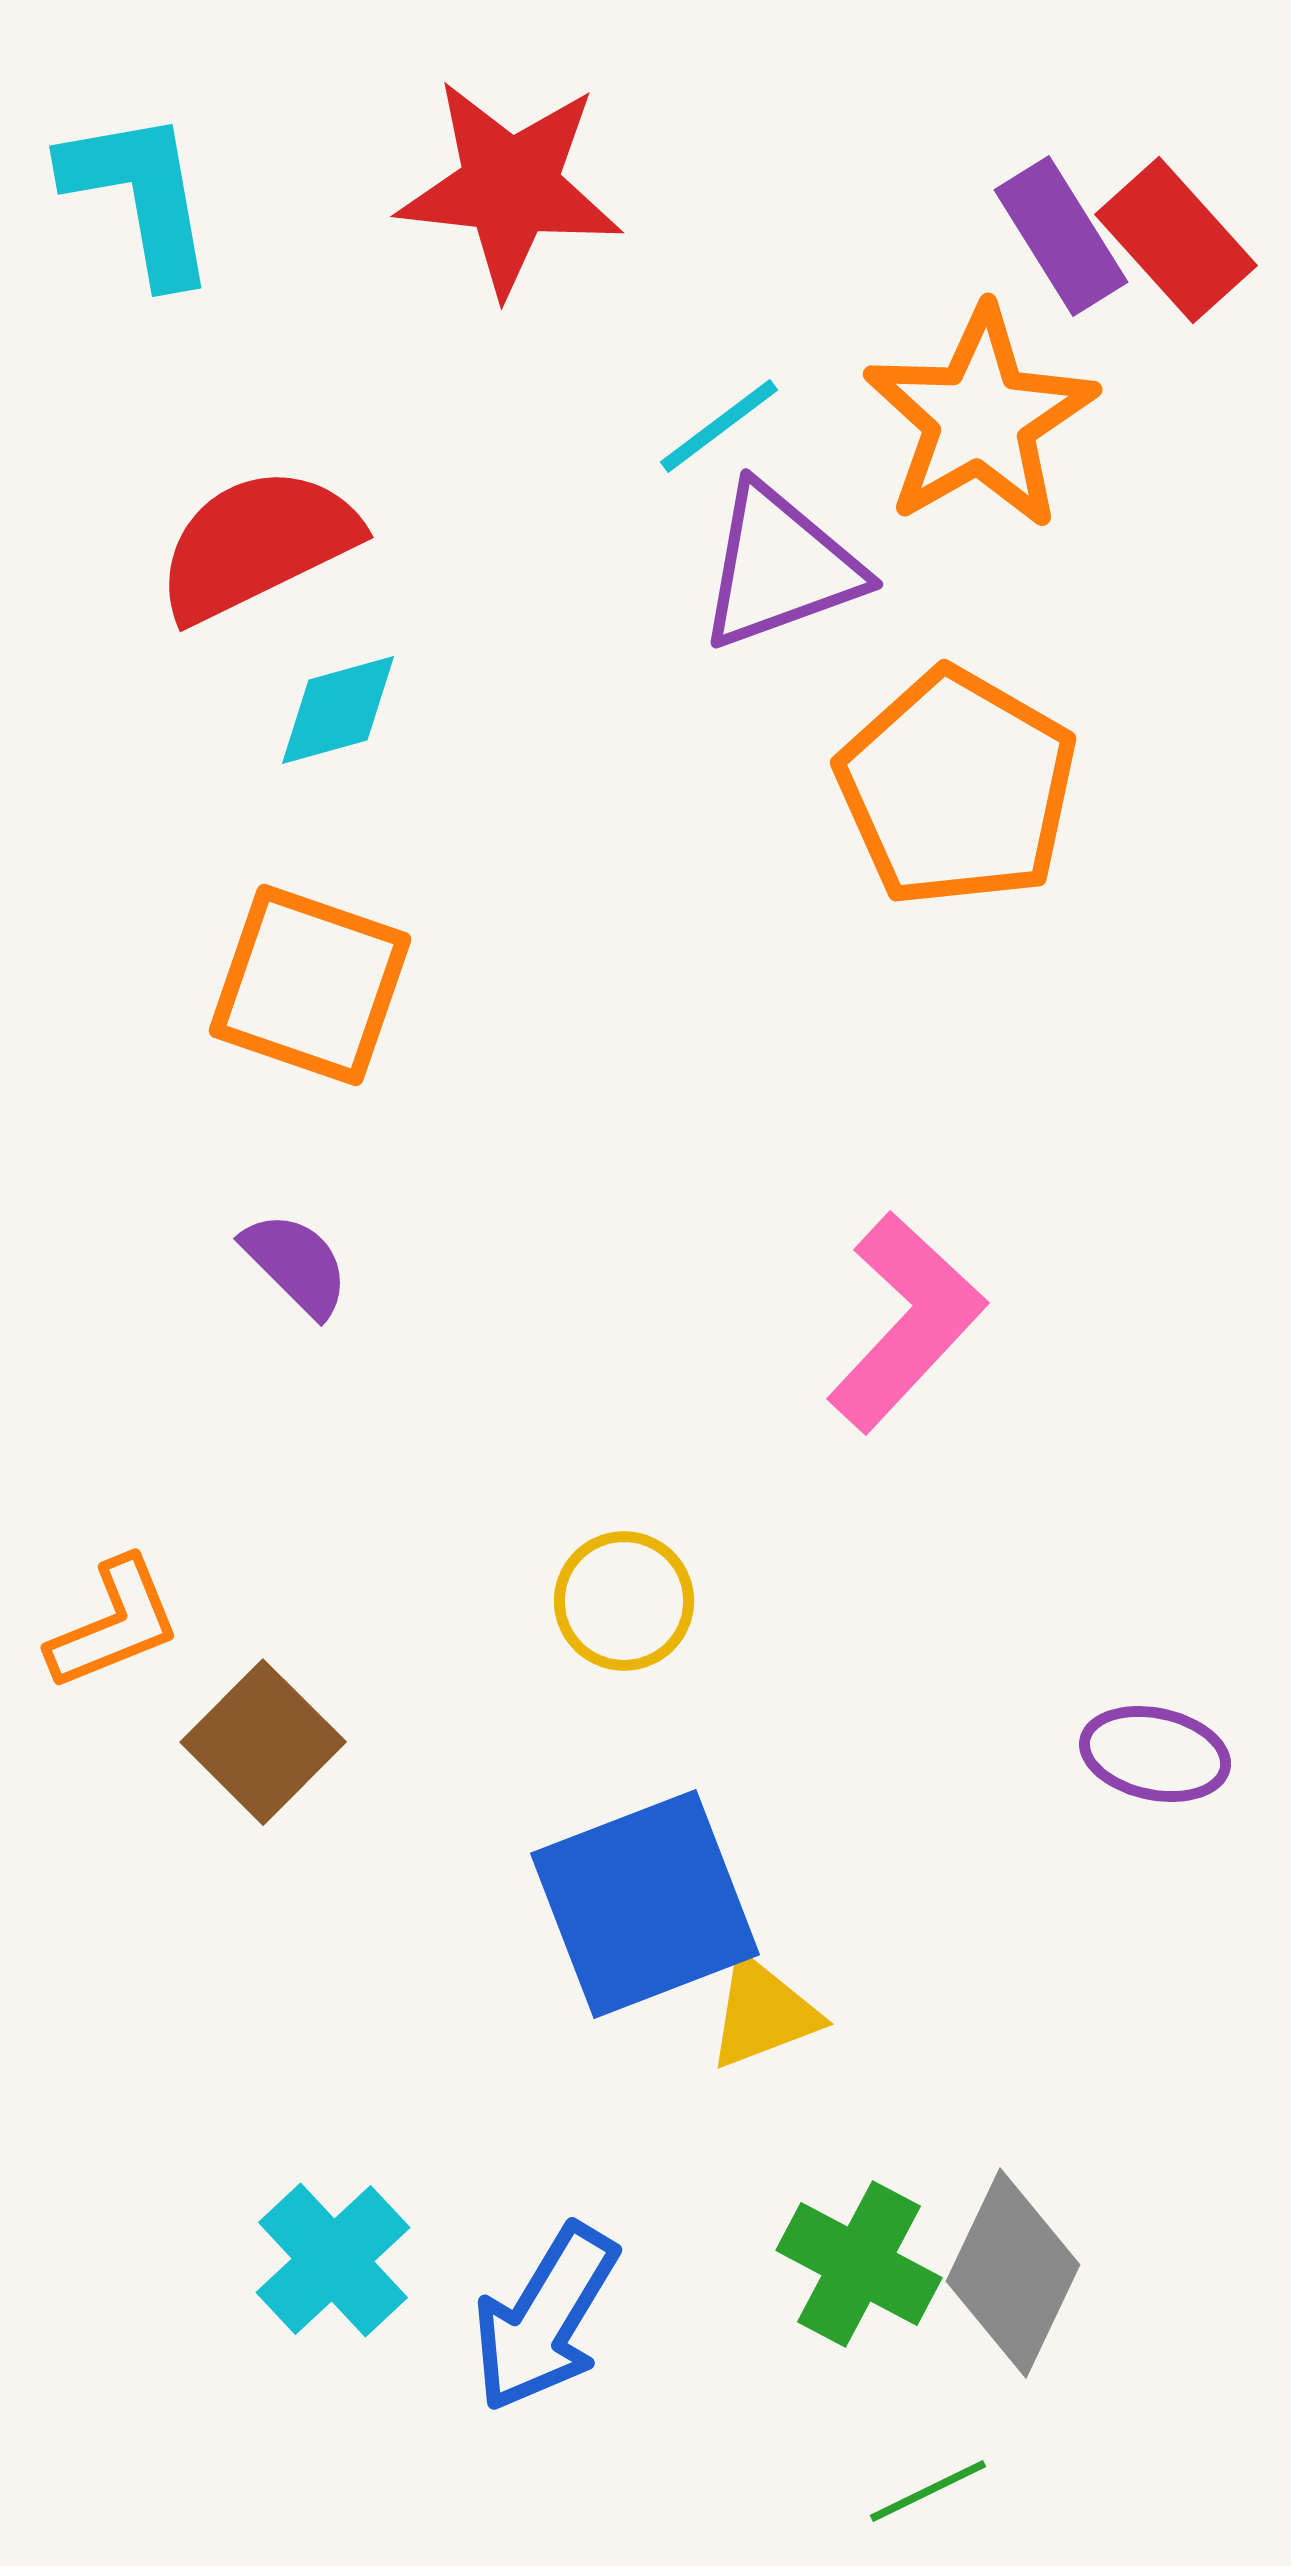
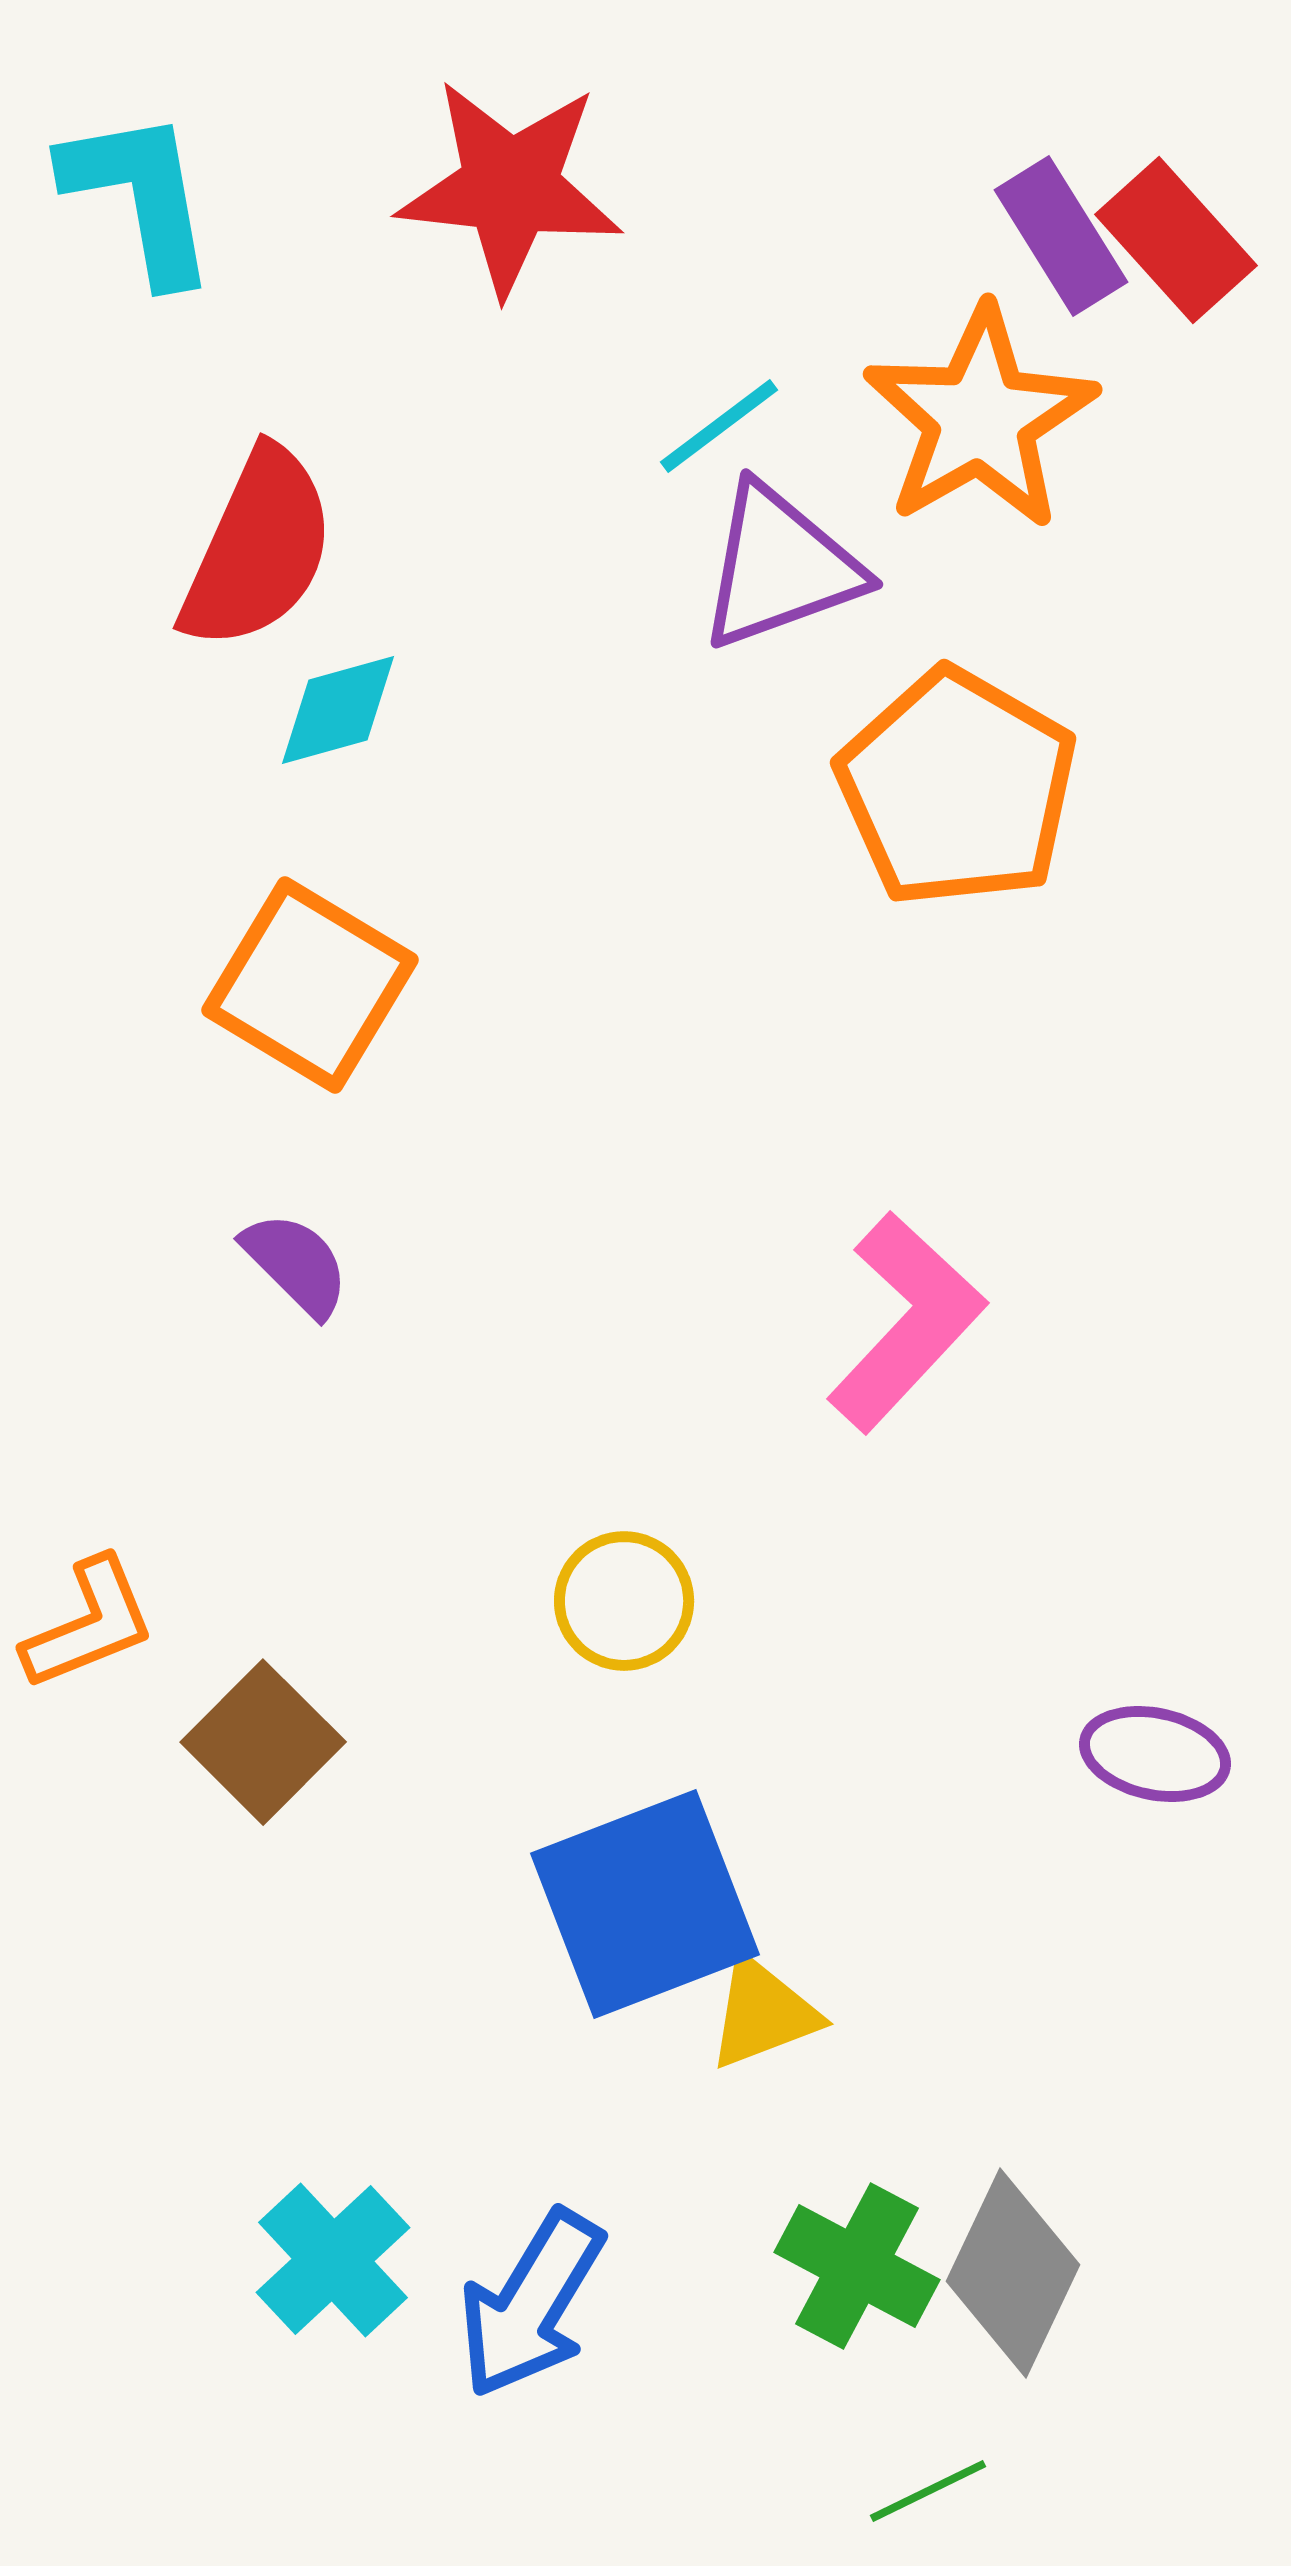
red semicircle: moved 1 px right, 5 px down; rotated 140 degrees clockwise
orange square: rotated 12 degrees clockwise
orange L-shape: moved 25 px left
green cross: moved 2 px left, 2 px down
blue arrow: moved 14 px left, 14 px up
